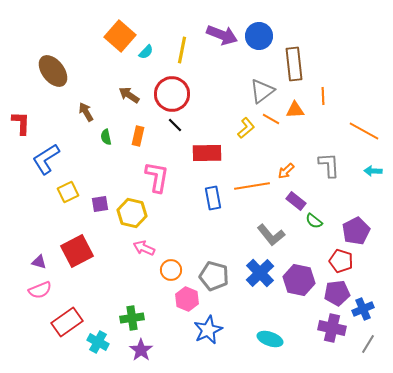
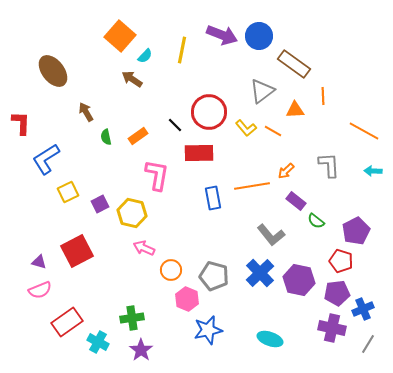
cyan semicircle at (146, 52): moved 1 px left, 4 px down
brown rectangle at (294, 64): rotated 48 degrees counterclockwise
red circle at (172, 94): moved 37 px right, 18 px down
brown arrow at (129, 95): moved 3 px right, 16 px up
orange line at (271, 119): moved 2 px right, 12 px down
yellow L-shape at (246, 128): rotated 90 degrees clockwise
orange rectangle at (138, 136): rotated 42 degrees clockwise
red rectangle at (207, 153): moved 8 px left
pink L-shape at (157, 177): moved 2 px up
purple square at (100, 204): rotated 18 degrees counterclockwise
green semicircle at (314, 221): moved 2 px right
blue star at (208, 330): rotated 12 degrees clockwise
